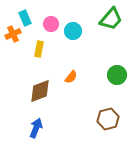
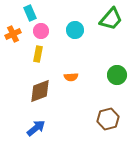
cyan rectangle: moved 5 px right, 5 px up
pink circle: moved 10 px left, 7 px down
cyan circle: moved 2 px right, 1 px up
yellow rectangle: moved 1 px left, 5 px down
orange semicircle: rotated 48 degrees clockwise
blue arrow: rotated 30 degrees clockwise
